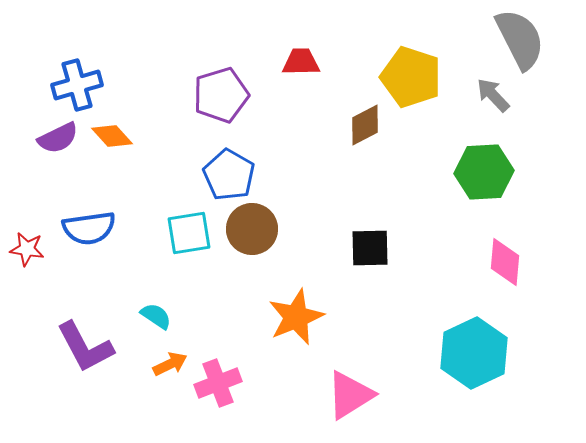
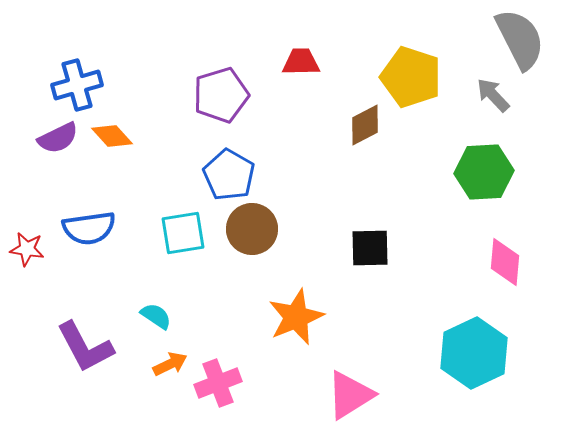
cyan square: moved 6 px left
